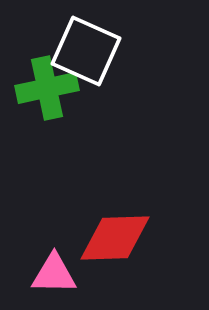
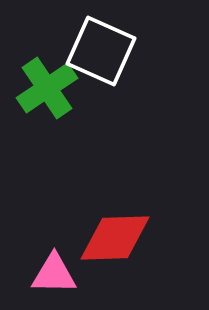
white square: moved 15 px right
green cross: rotated 22 degrees counterclockwise
